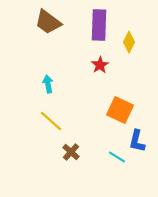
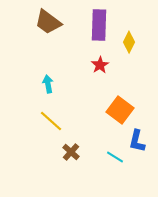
orange square: rotated 12 degrees clockwise
cyan line: moved 2 px left
